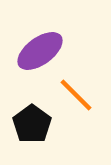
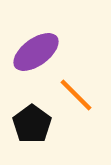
purple ellipse: moved 4 px left, 1 px down
